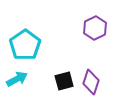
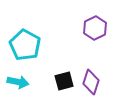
cyan pentagon: rotated 8 degrees counterclockwise
cyan arrow: moved 1 px right, 3 px down; rotated 40 degrees clockwise
